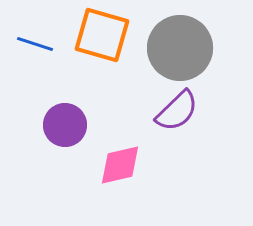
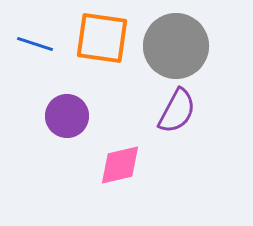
orange square: moved 3 px down; rotated 8 degrees counterclockwise
gray circle: moved 4 px left, 2 px up
purple semicircle: rotated 18 degrees counterclockwise
purple circle: moved 2 px right, 9 px up
